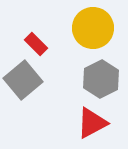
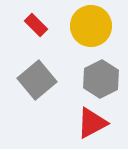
yellow circle: moved 2 px left, 2 px up
red rectangle: moved 19 px up
gray square: moved 14 px right
